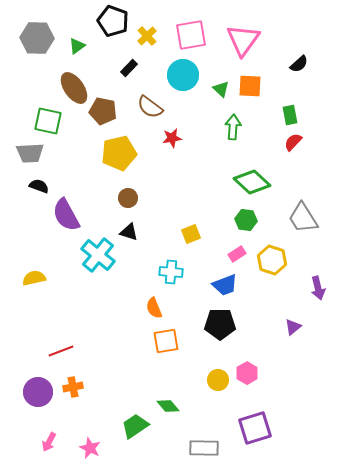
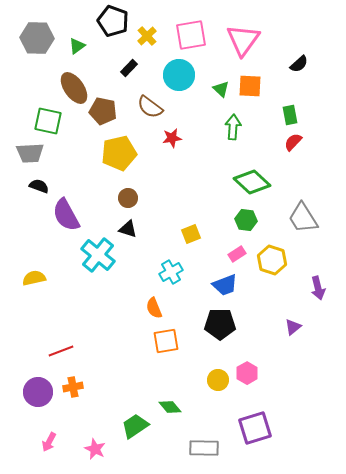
cyan circle at (183, 75): moved 4 px left
black triangle at (129, 232): moved 1 px left, 3 px up
cyan cross at (171, 272): rotated 35 degrees counterclockwise
green diamond at (168, 406): moved 2 px right, 1 px down
pink star at (90, 448): moved 5 px right, 1 px down
